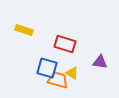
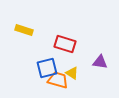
blue square: rotated 30 degrees counterclockwise
